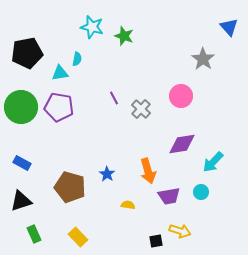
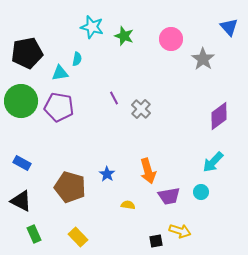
pink circle: moved 10 px left, 57 px up
green circle: moved 6 px up
purple diamond: moved 37 px right, 28 px up; rotated 28 degrees counterclockwise
black triangle: rotated 45 degrees clockwise
